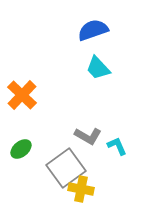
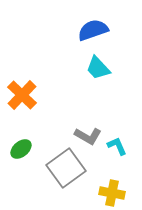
yellow cross: moved 31 px right, 4 px down
